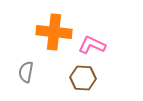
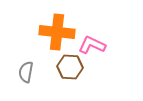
orange cross: moved 3 px right
brown hexagon: moved 13 px left, 11 px up
